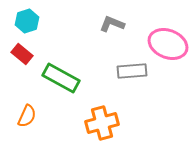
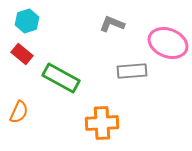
pink ellipse: moved 1 px up
orange semicircle: moved 8 px left, 4 px up
orange cross: rotated 12 degrees clockwise
